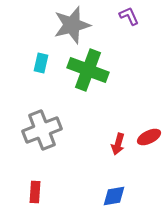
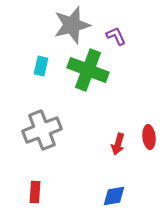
purple L-shape: moved 13 px left, 20 px down
cyan rectangle: moved 3 px down
red ellipse: rotated 70 degrees counterclockwise
